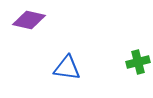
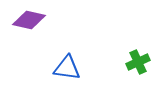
green cross: rotated 10 degrees counterclockwise
